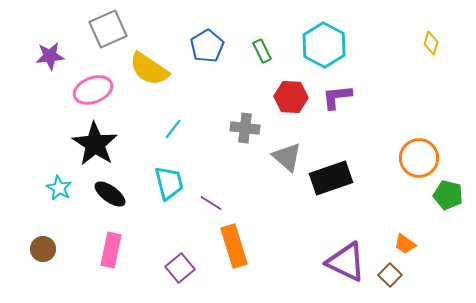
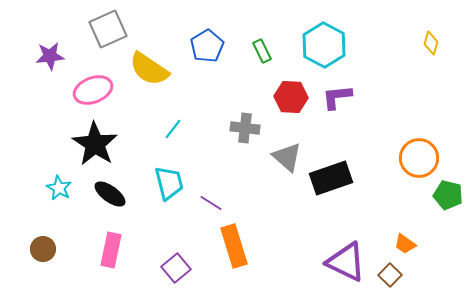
purple square: moved 4 px left
